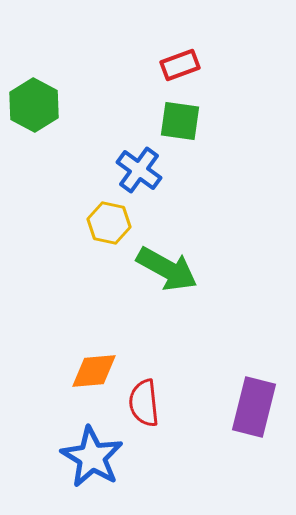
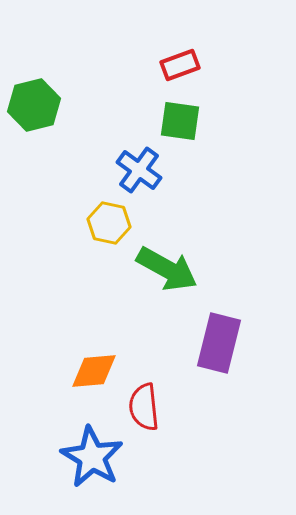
green hexagon: rotated 18 degrees clockwise
red semicircle: moved 4 px down
purple rectangle: moved 35 px left, 64 px up
